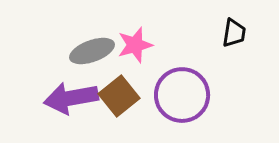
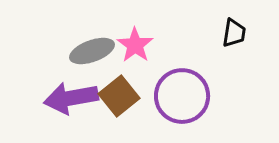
pink star: rotated 21 degrees counterclockwise
purple circle: moved 1 px down
